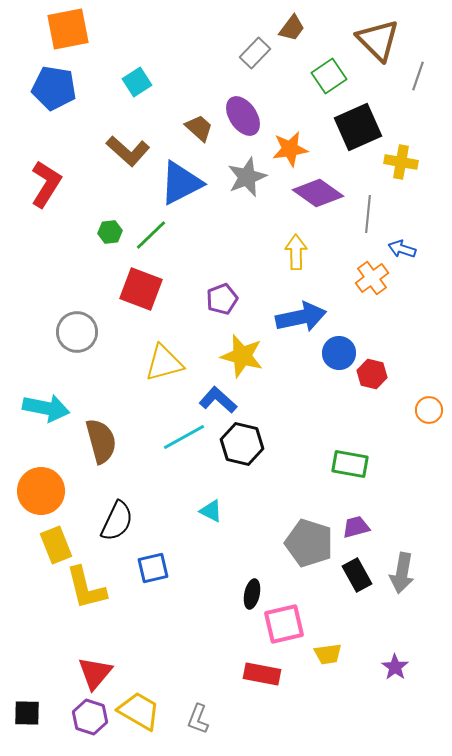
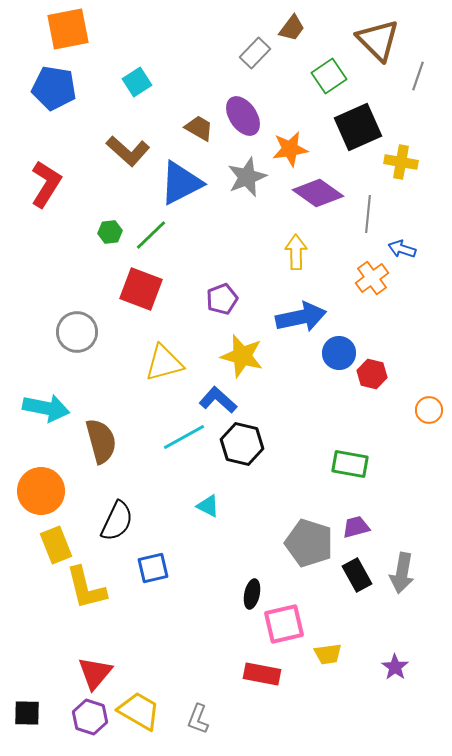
brown trapezoid at (199, 128): rotated 12 degrees counterclockwise
cyan triangle at (211, 511): moved 3 px left, 5 px up
